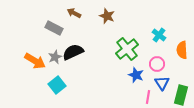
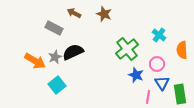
brown star: moved 3 px left, 2 px up
green rectangle: moved 1 px left, 1 px up; rotated 24 degrees counterclockwise
